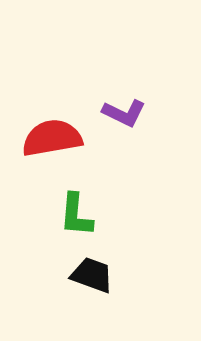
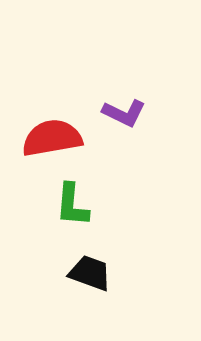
green L-shape: moved 4 px left, 10 px up
black trapezoid: moved 2 px left, 2 px up
